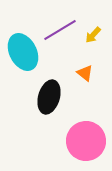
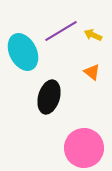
purple line: moved 1 px right, 1 px down
yellow arrow: rotated 72 degrees clockwise
orange triangle: moved 7 px right, 1 px up
pink circle: moved 2 px left, 7 px down
